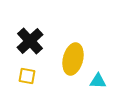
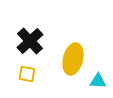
yellow square: moved 2 px up
